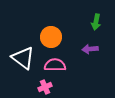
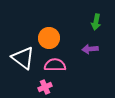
orange circle: moved 2 px left, 1 px down
